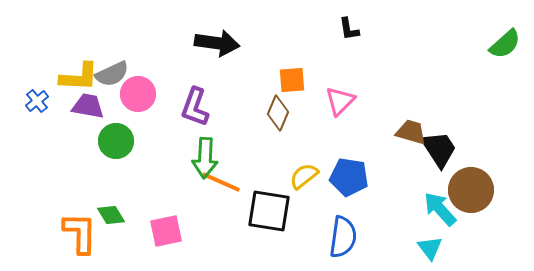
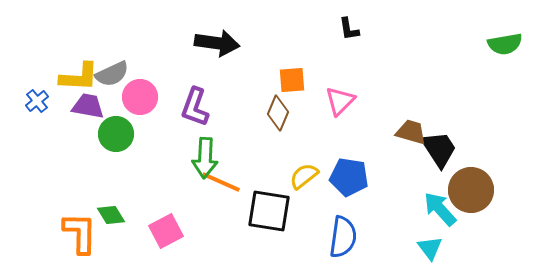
green semicircle: rotated 32 degrees clockwise
pink circle: moved 2 px right, 3 px down
green circle: moved 7 px up
pink square: rotated 16 degrees counterclockwise
